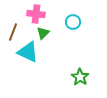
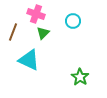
pink cross: rotated 12 degrees clockwise
cyan circle: moved 1 px up
cyan triangle: moved 1 px right, 8 px down
